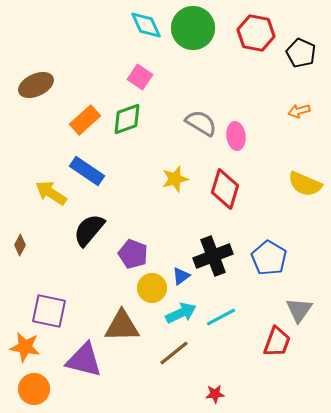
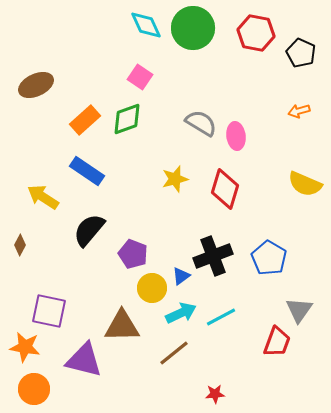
yellow arrow: moved 8 px left, 4 px down
